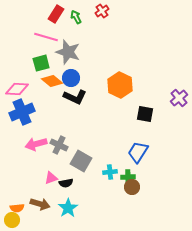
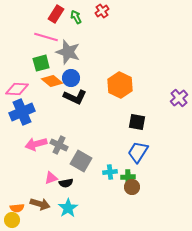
black square: moved 8 px left, 8 px down
